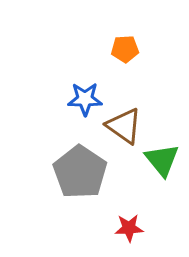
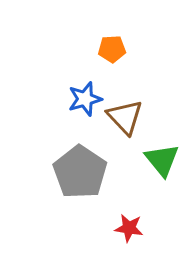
orange pentagon: moved 13 px left
blue star: rotated 16 degrees counterclockwise
brown triangle: moved 1 px right, 9 px up; rotated 12 degrees clockwise
red star: rotated 12 degrees clockwise
